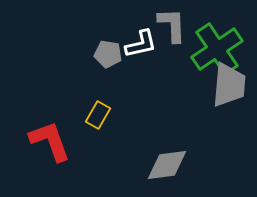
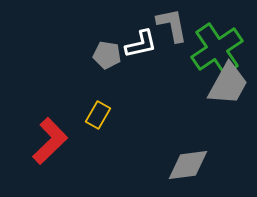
gray L-shape: rotated 9 degrees counterclockwise
gray pentagon: moved 1 px left, 1 px down
gray trapezoid: moved 1 px left, 1 px up; rotated 24 degrees clockwise
red L-shape: rotated 66 degrees clockwise
gray diamond: moved 21 px right
